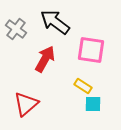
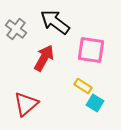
red arrow: moved 1 px left, 1 px up
cyan square: moved 2 px right, 1 px up; rotated 30 degrees clockwise
